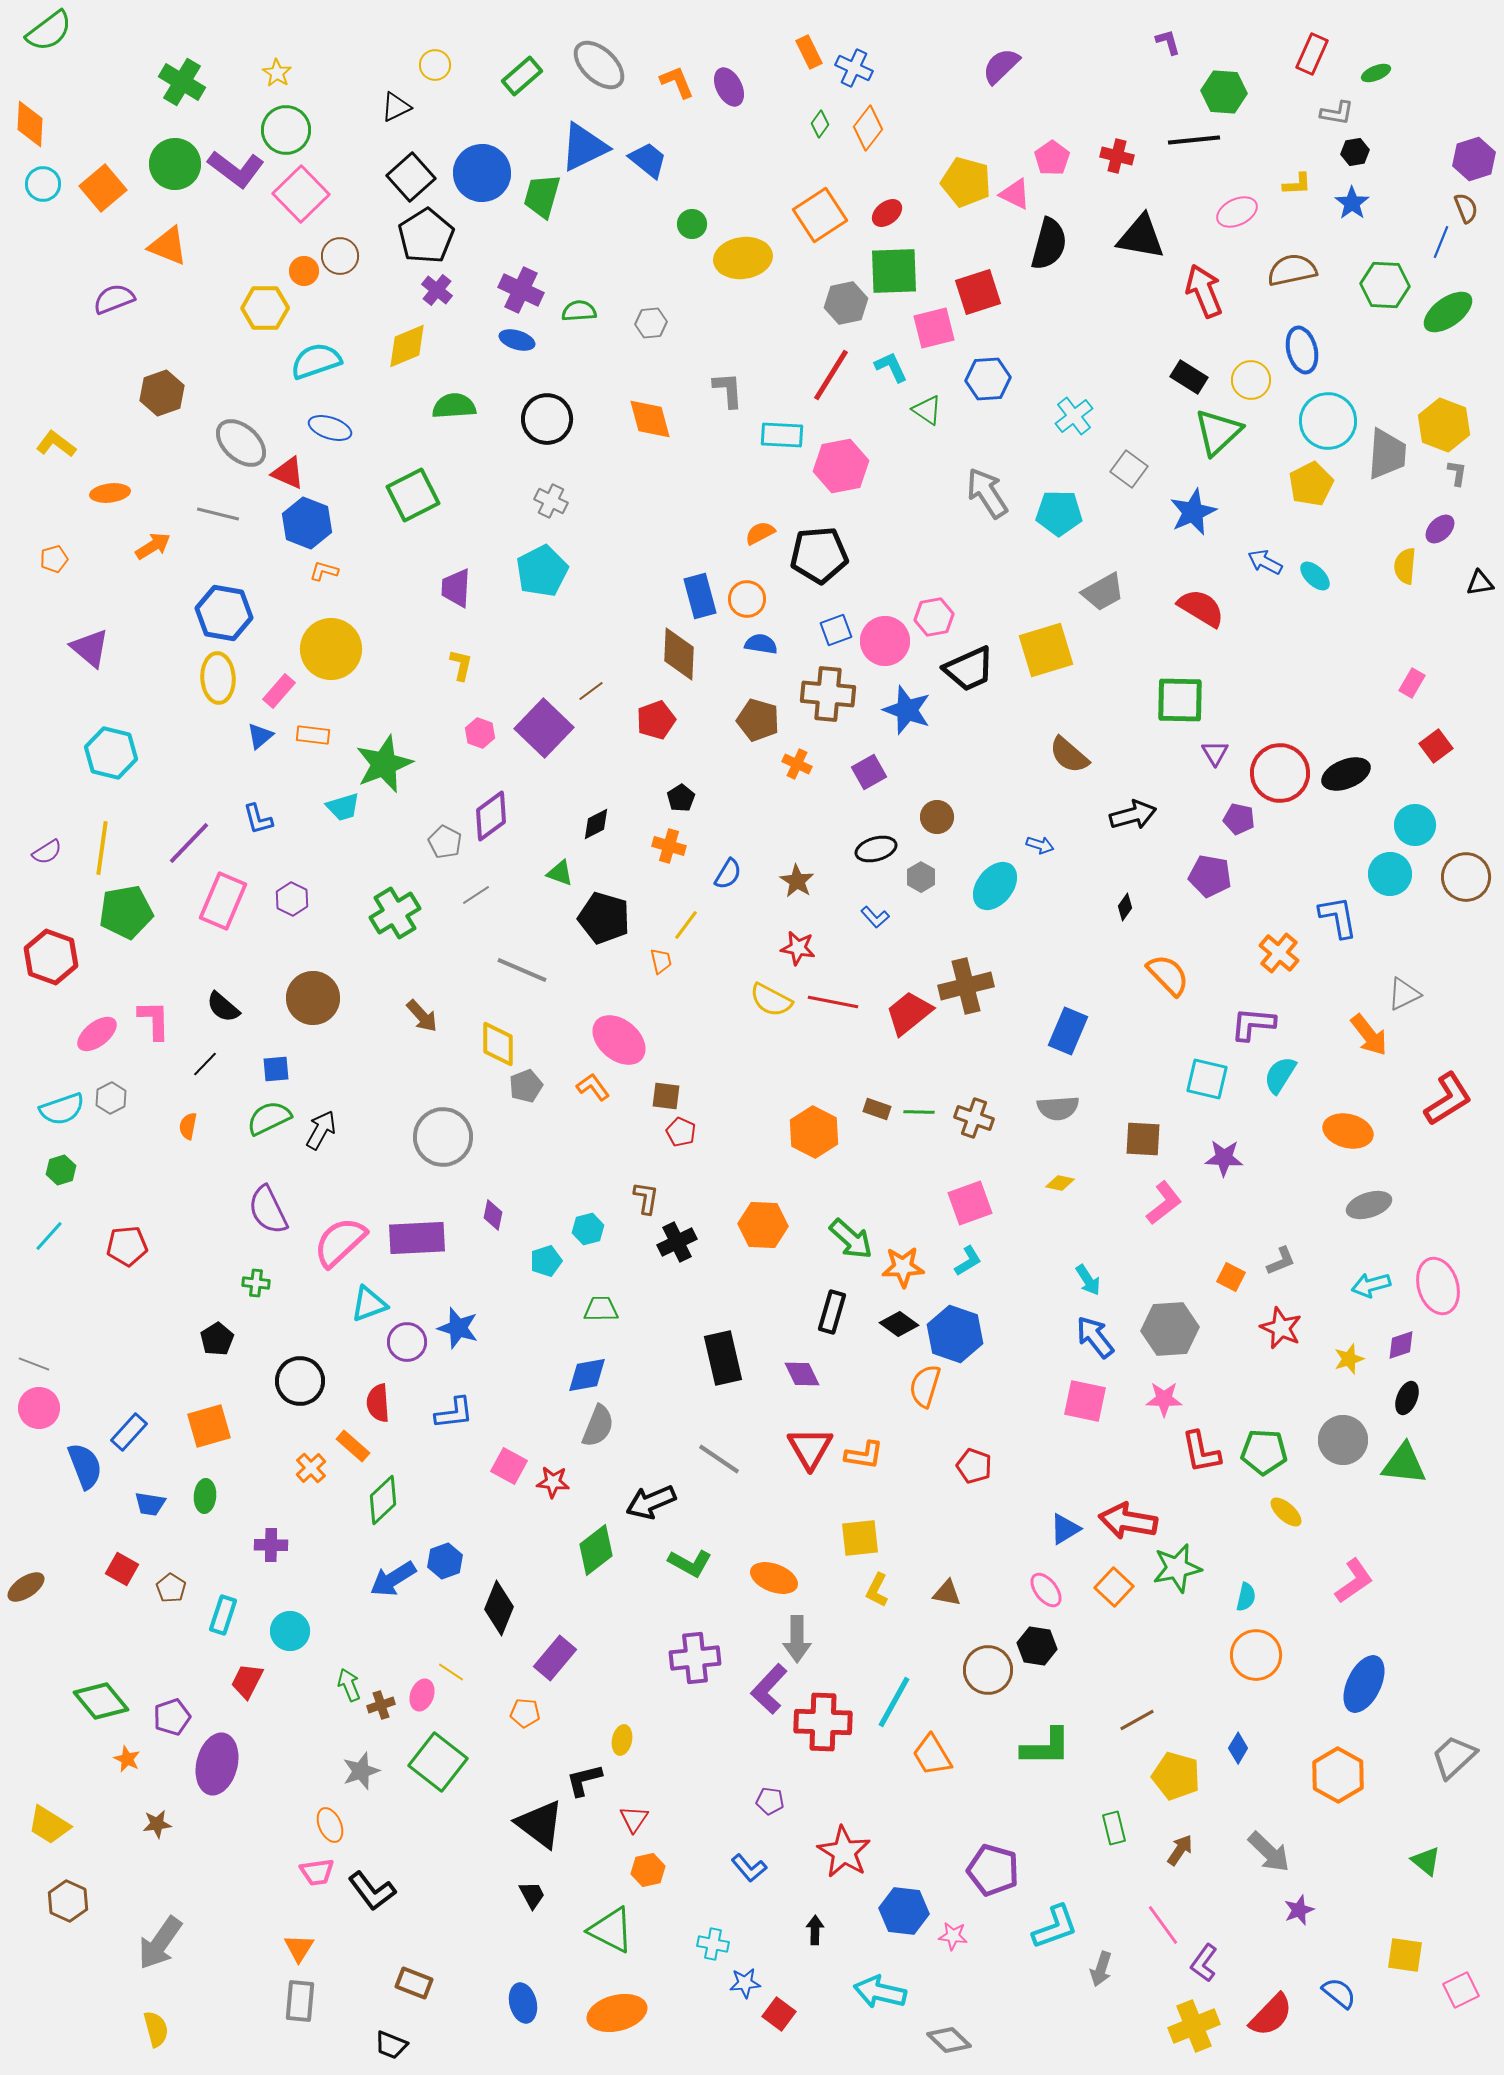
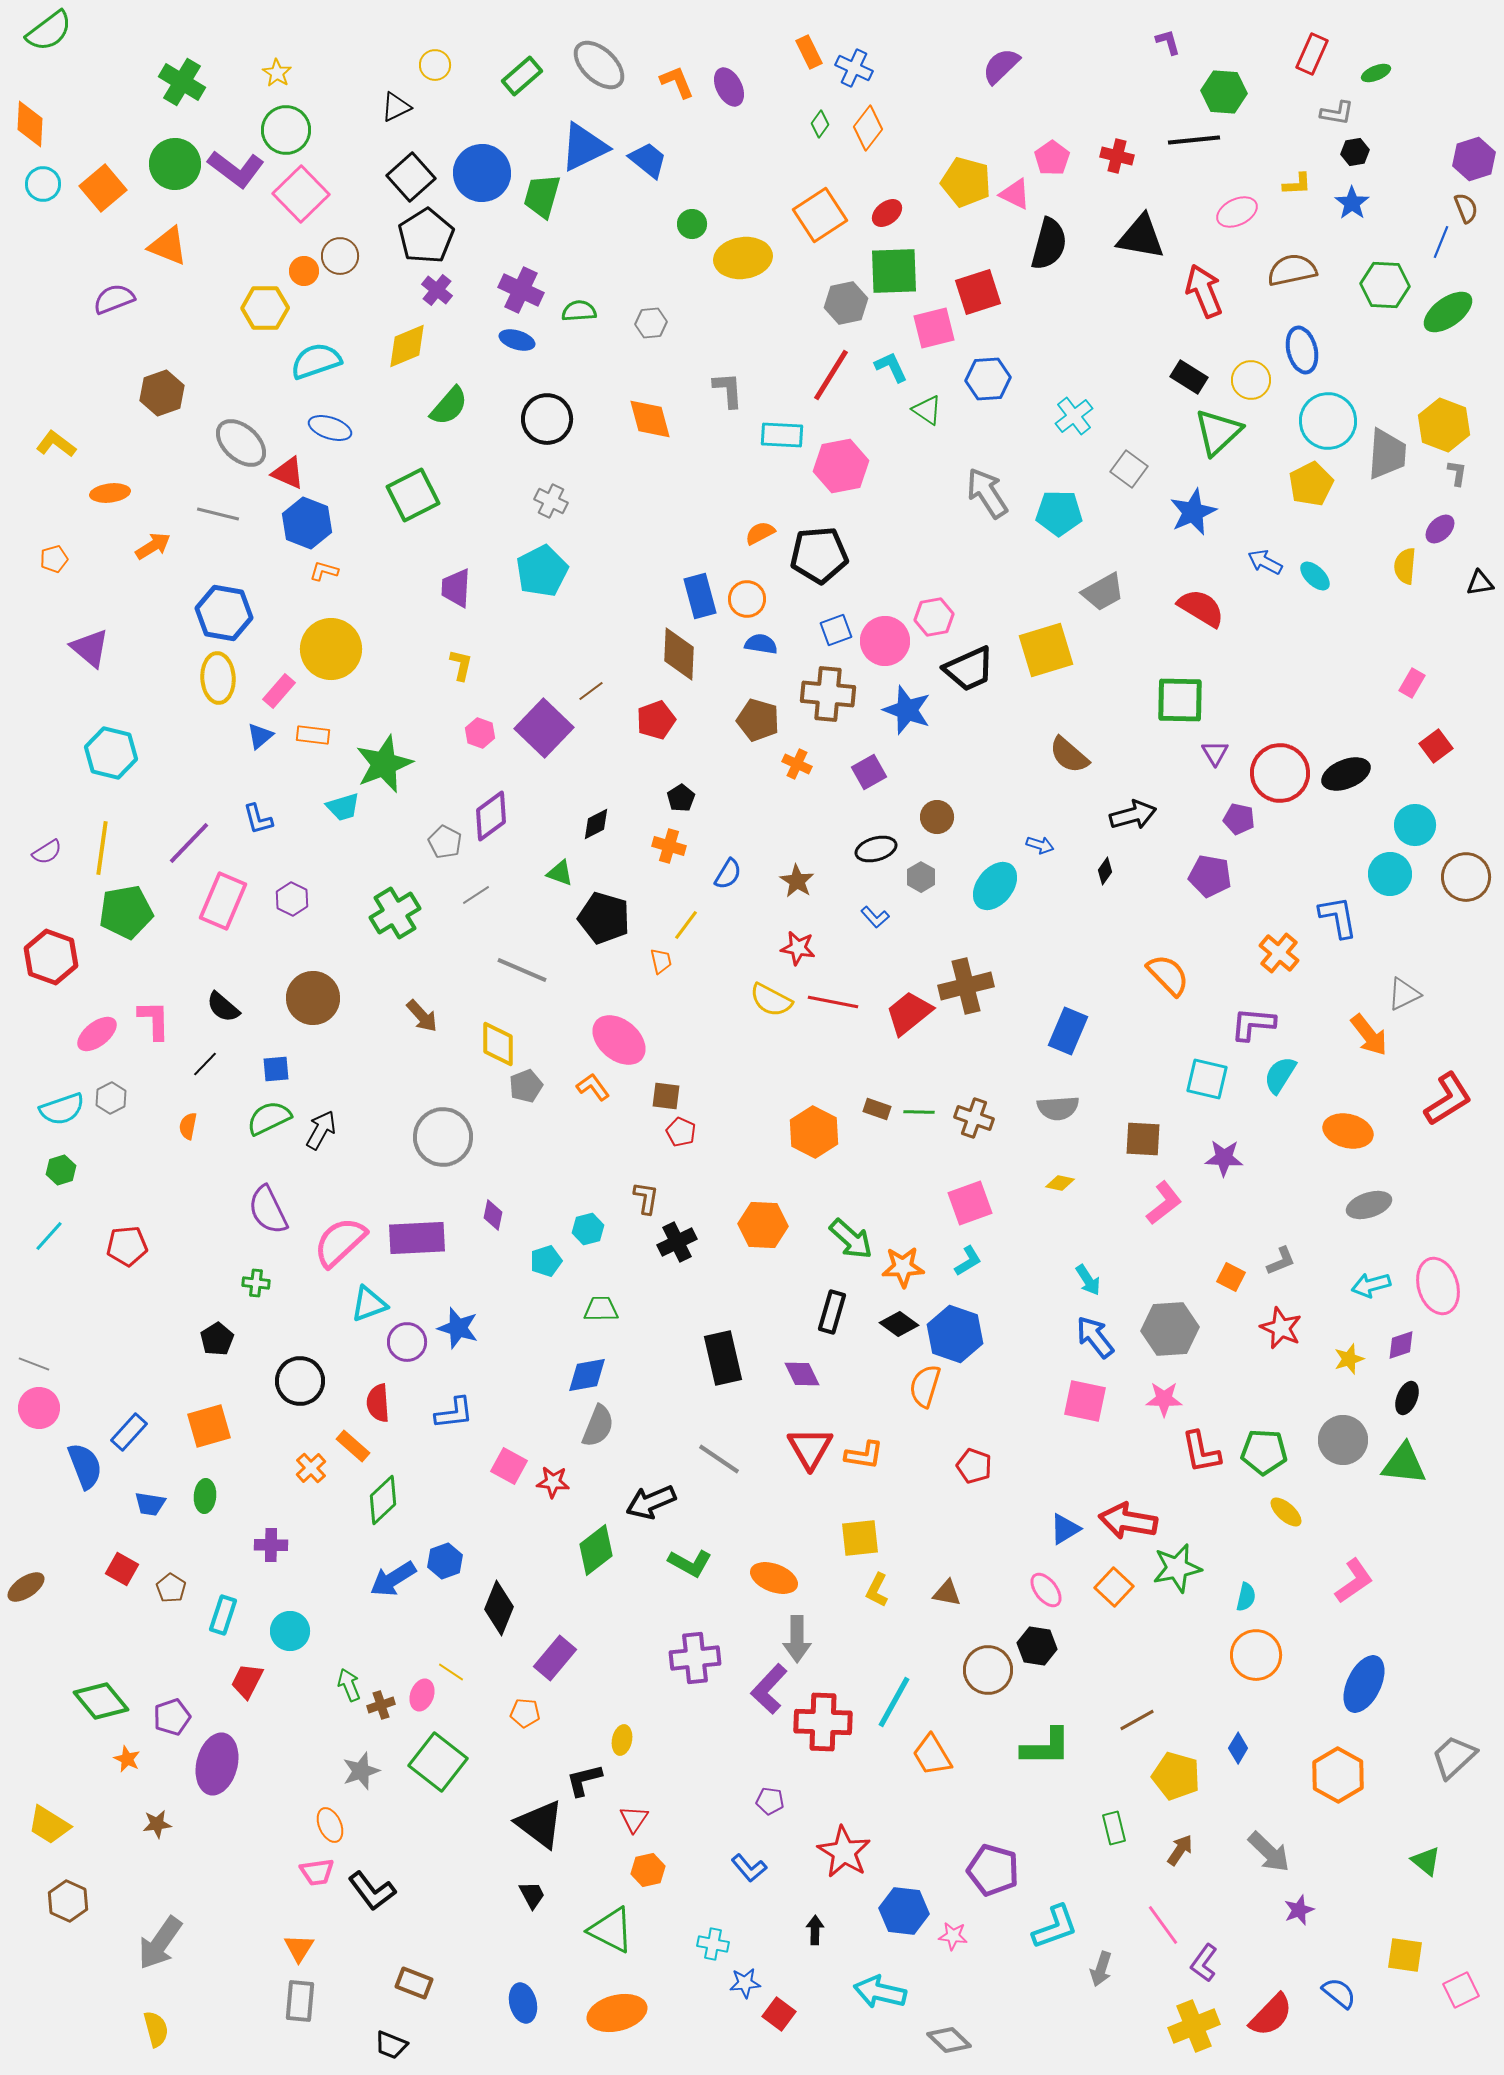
green semicircle at (454, 406): moved 5 px left; rotated 135 degrees clockwise
black diamond at (1125, 907): moved 20 px left, 36 px up
